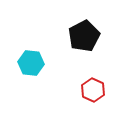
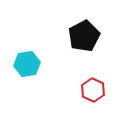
cyan hexagon: moved 4 px left, 1 px down; rotated 15 degrees counterclockwise
